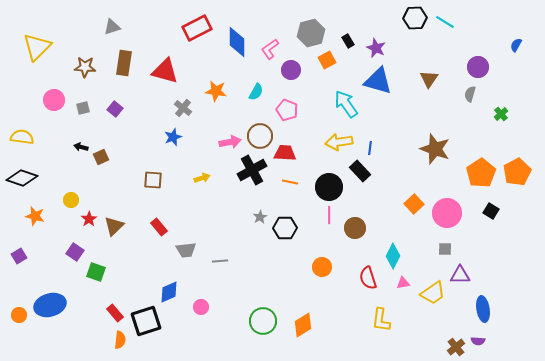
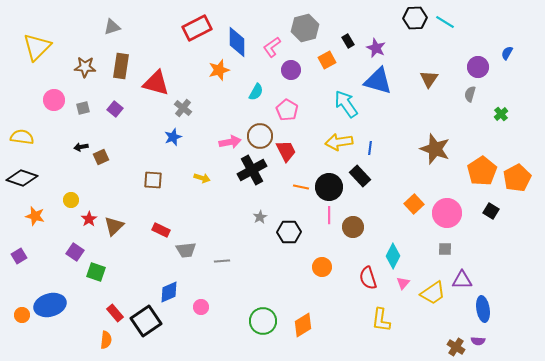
gray hexagon at (311, 33): moved 6 px left, 5 px up
blue semicircle at (516, 45): moved 9 px left, 8 px down
pink L-shape at (270, 49): moved 2 px right, 2 px up
brown rectangle at (124, 63): moved 3 px left, 3 px down
red triangle at (165, 71): moved 9 px left, 12 px down
orange star at (216, 91): moved 3 px right, 21 px up; rotated 25 degrees counterclockwise
pink pentagon at (287, 110): rotated 10 degrees clockwise
black arrow at (81, 147): rotated 24 degrees counterclockwise
red trapezoid at (285, 153): moved 1 px right, 2 px up; rotated 60 degrees clockwise
black rectangle at (360, 171): moved 5 px down
orange pentagon at (517, 172): moved 6 px down
orange pentagon at (481, 173): moved 1 px right, 2 px up
yellow arrow at (202, 178): rotated 35 degrees clockwise
orange line at (290, 182): moved 11 px right, 5 px down
red rectangle at (159, 227): moved 2 px right, 3 px down; rotated 24 degrees counterclockwise
black hexagon at (285, 228): moved 4 px right, 4 px down
brown circle at (355, 228): moved 2 px left, 1 px up
gray line at (220, 261): moved 2 px right
purple triangle at (460, 275): moved 2 px right, 5 px down
pink triangle at (403, 283): rotated 40 degrees counterclockwise
orange circle at (19, 315): moved 3 px right
black square at (146, 321): rotated 16 degrees counterclockwise
orange semicircle at (120, 340): moved 14 px left
brown cross at (456, 347): rotated 18 degrees counterclockwise
